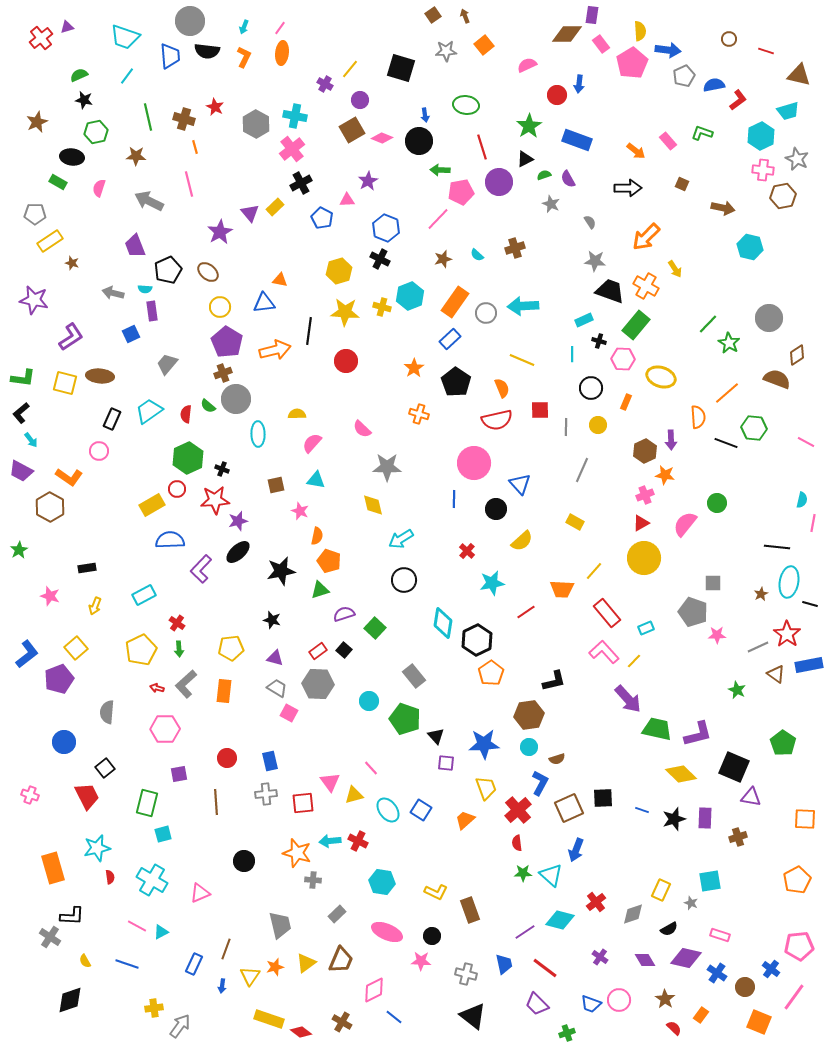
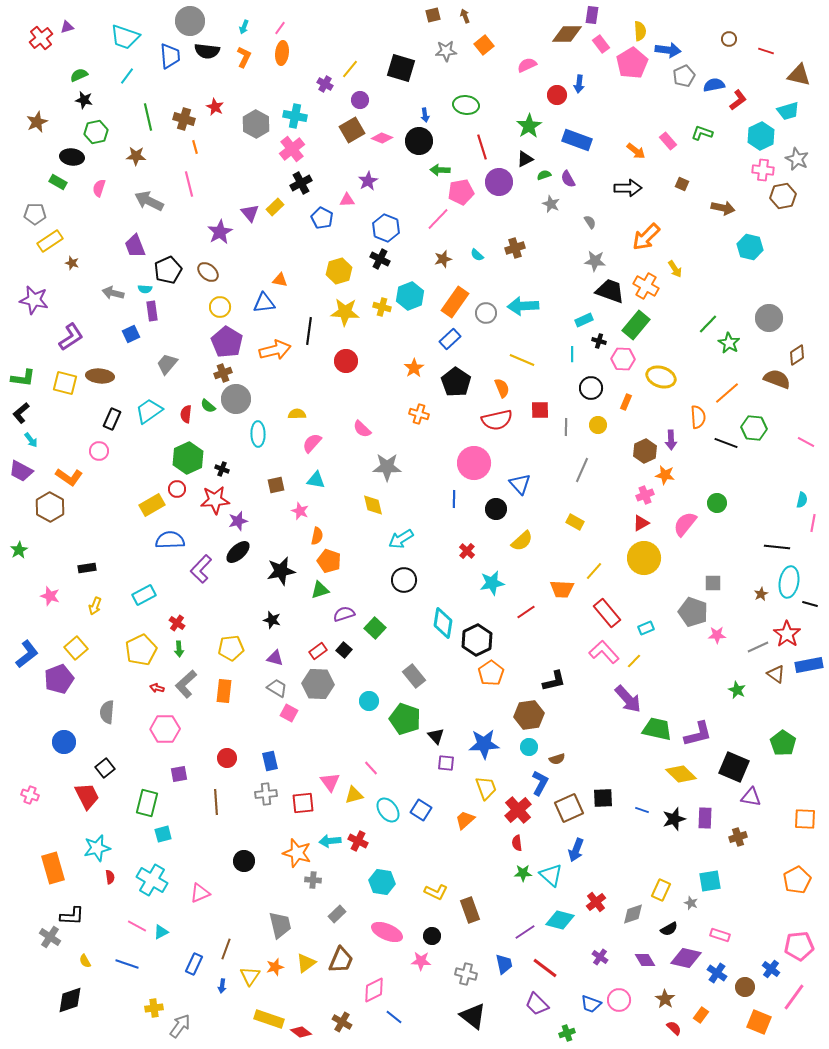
brown square at (433, 15): rotated 21 degrees clockwise
